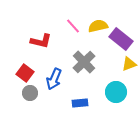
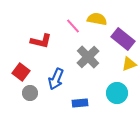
yellow semicircle: moved 1 px left, 7 px up; rotated 24 degrees clockwise
purple rectangle: moved 2 px right
gray cross: moved 4 px right, 5 px up
red square: moved 4 px left, 1 px up
blue arrow: moved 2 px right
cyan circle: moved 1 px right, 1 px down
